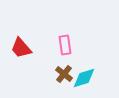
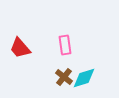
red trapezoid: moved 1 px left
brown cross: moved 3 px down
